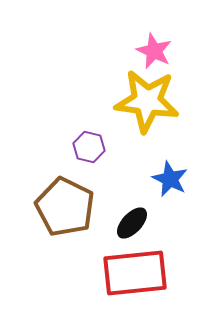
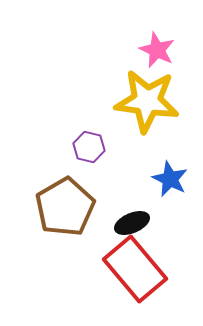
pink star: moved 3 px right, 1 px up
brown pentagon: rotated 16 degrees clockwise
black ellipse: rotated 24 degrees clockwise
red rectangle: moved 4 px up; rotated 56 degrees clockwise
